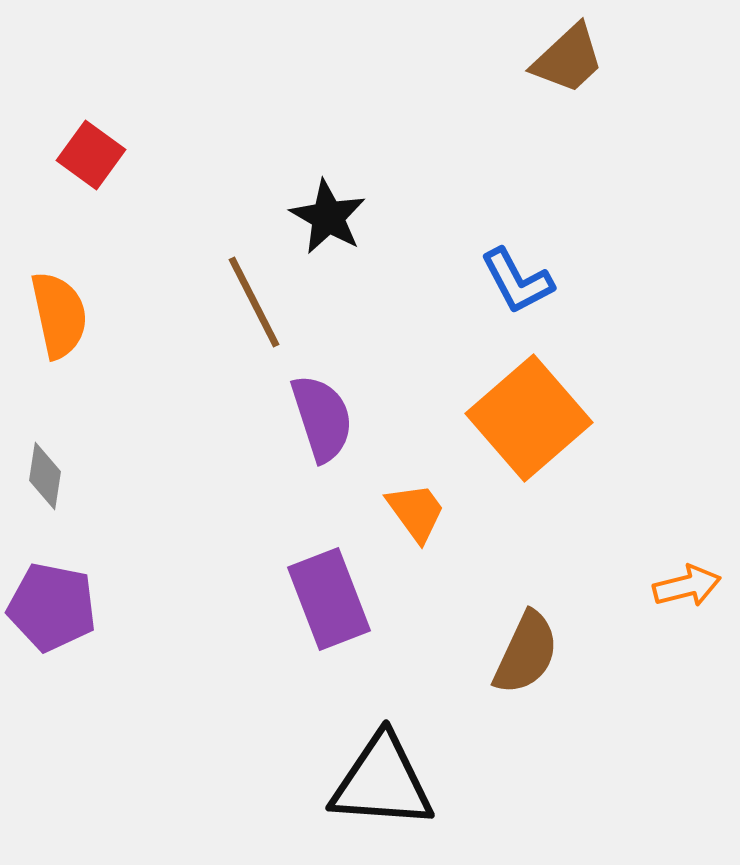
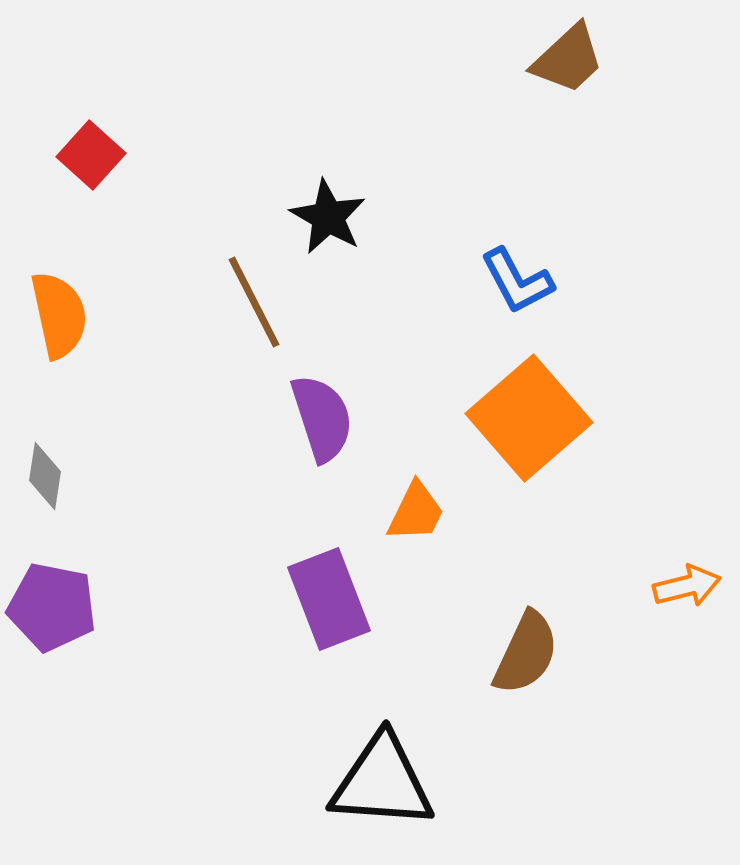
red square: rotated 6 degrees clockwise
orange trapezoid: rotated 62 degrees clockwise
